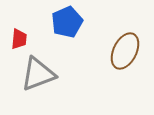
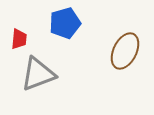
blue pentagon: moved 2 px left, 1 px down; rotated 8 degrees clockwise
